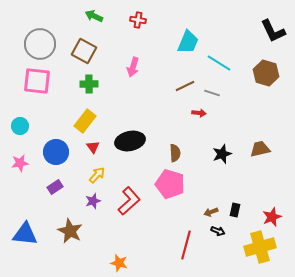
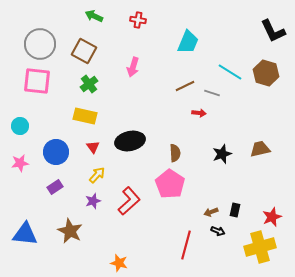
cyan line: moved 11 px right, 9 px down
green cross: rotated 36 degrees counterclockwise
yellow rectangle: moved 5 px up; rotated 65 degrees clockwise
pink pentagon: rotated 16 degrees clockwise
